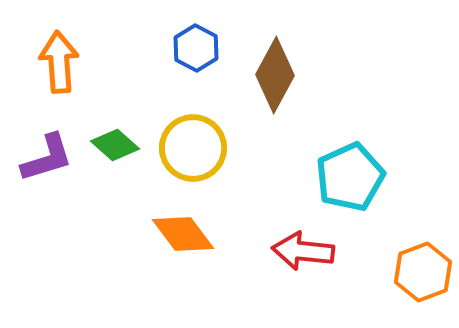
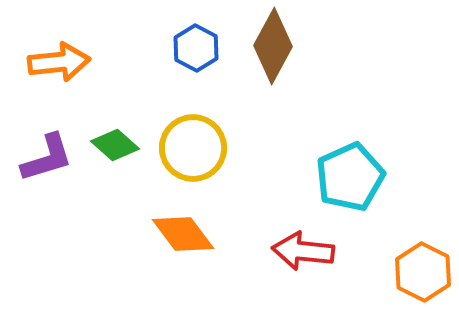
orange arrow: rotated 88 degrees clockwise
brown diamond: moved 2 px left, 29 px up
orange hexagon: rotated 12 degrees counterclockwise
